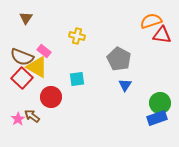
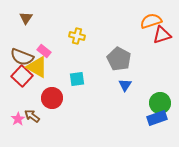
red triangle: rotated 24 degrees counterclockwise
red square: moved 2 px up
red circle: moved 1 px right, 1 px down
